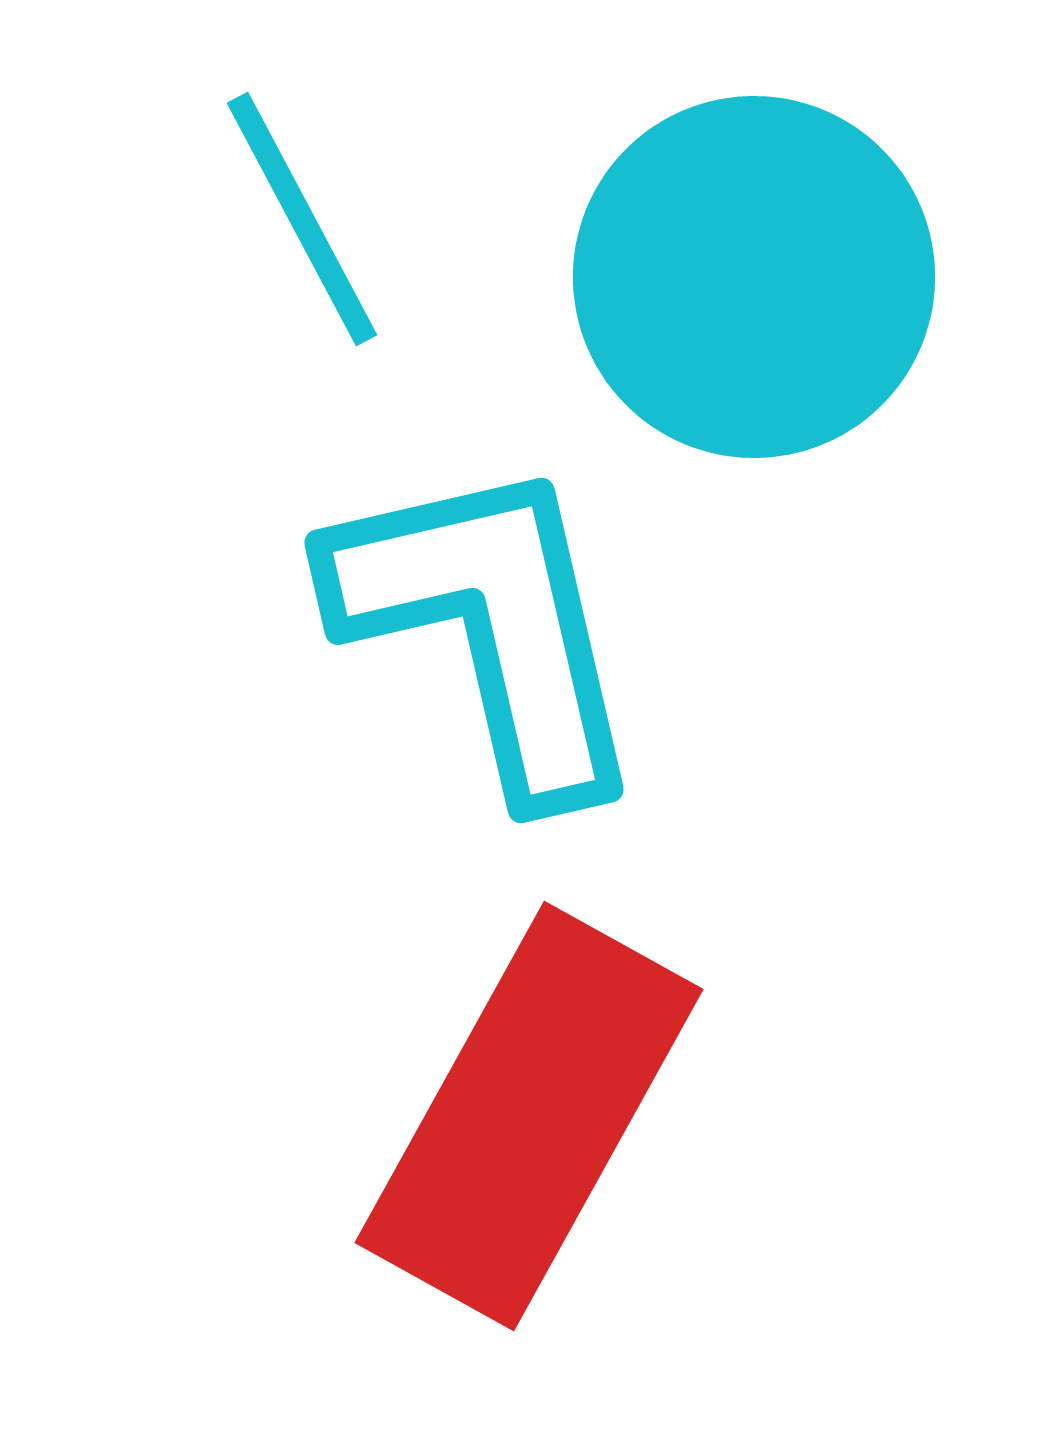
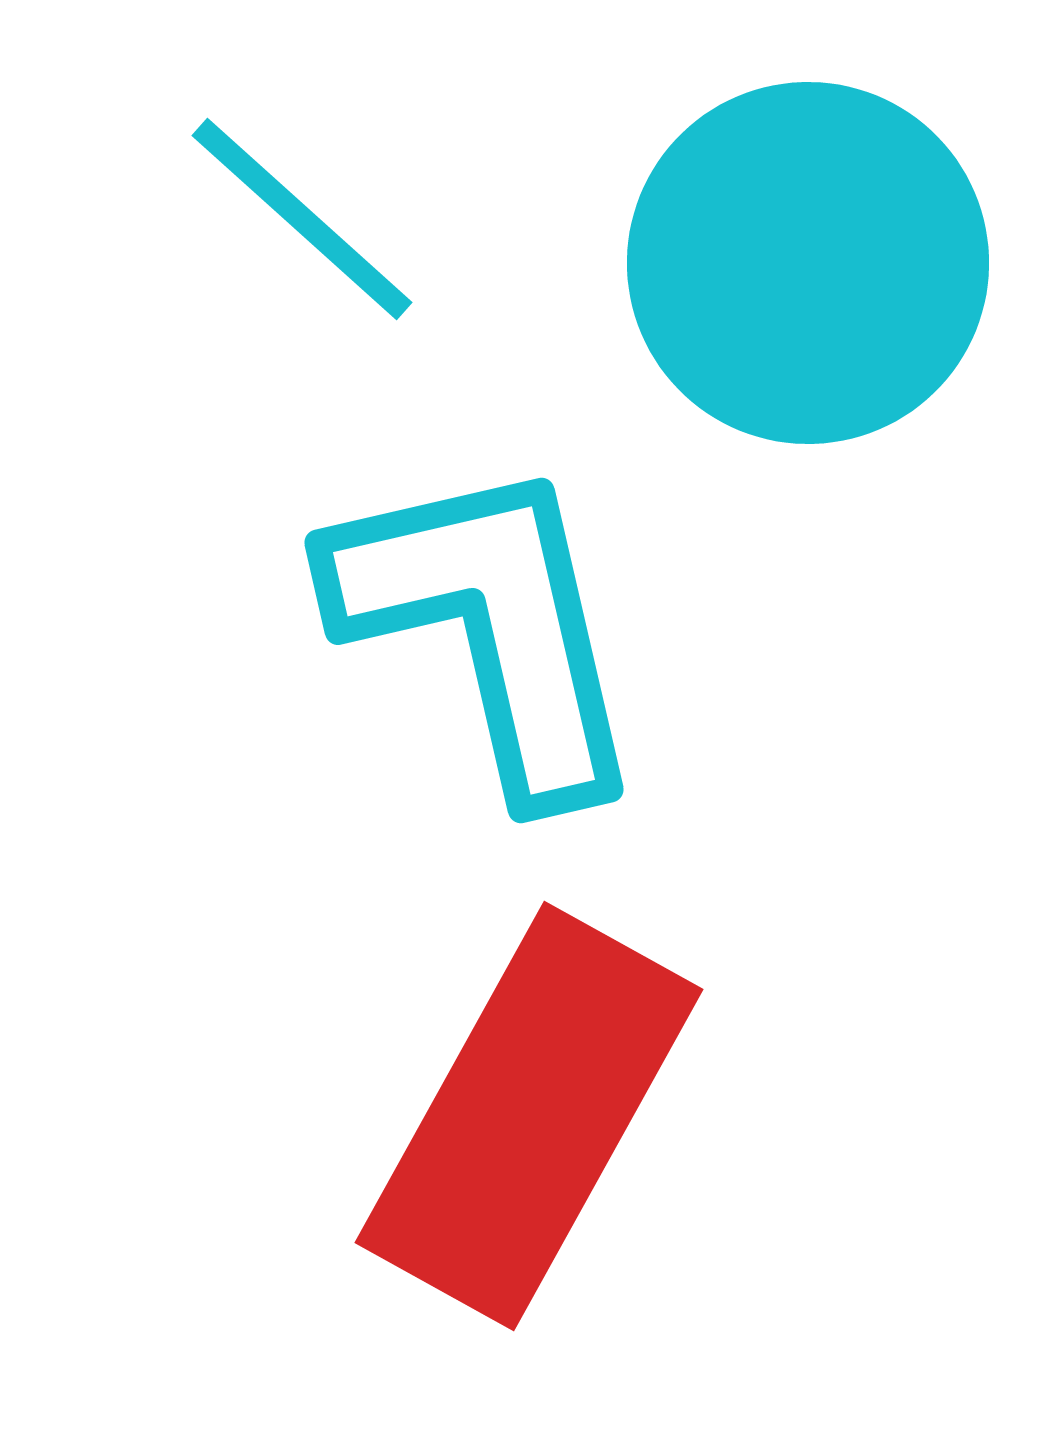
cyan line: rotated 20 degrees counterclockwise
cyan circle: moved 54 px right, 14 px up
